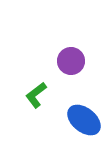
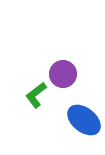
purple circle: moved 8 px left, 13 px down
